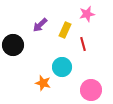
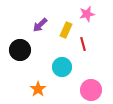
yellow rectangle: moved 1 px right
black circle: moved 7 px right, 5 px down
orange star: moved 5 px left, 6 px down; rotated 21 degrees clockwise
